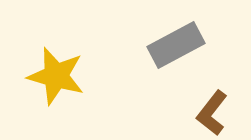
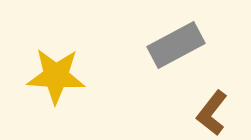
yellow star: rotated 12 degrees counterclockwise
